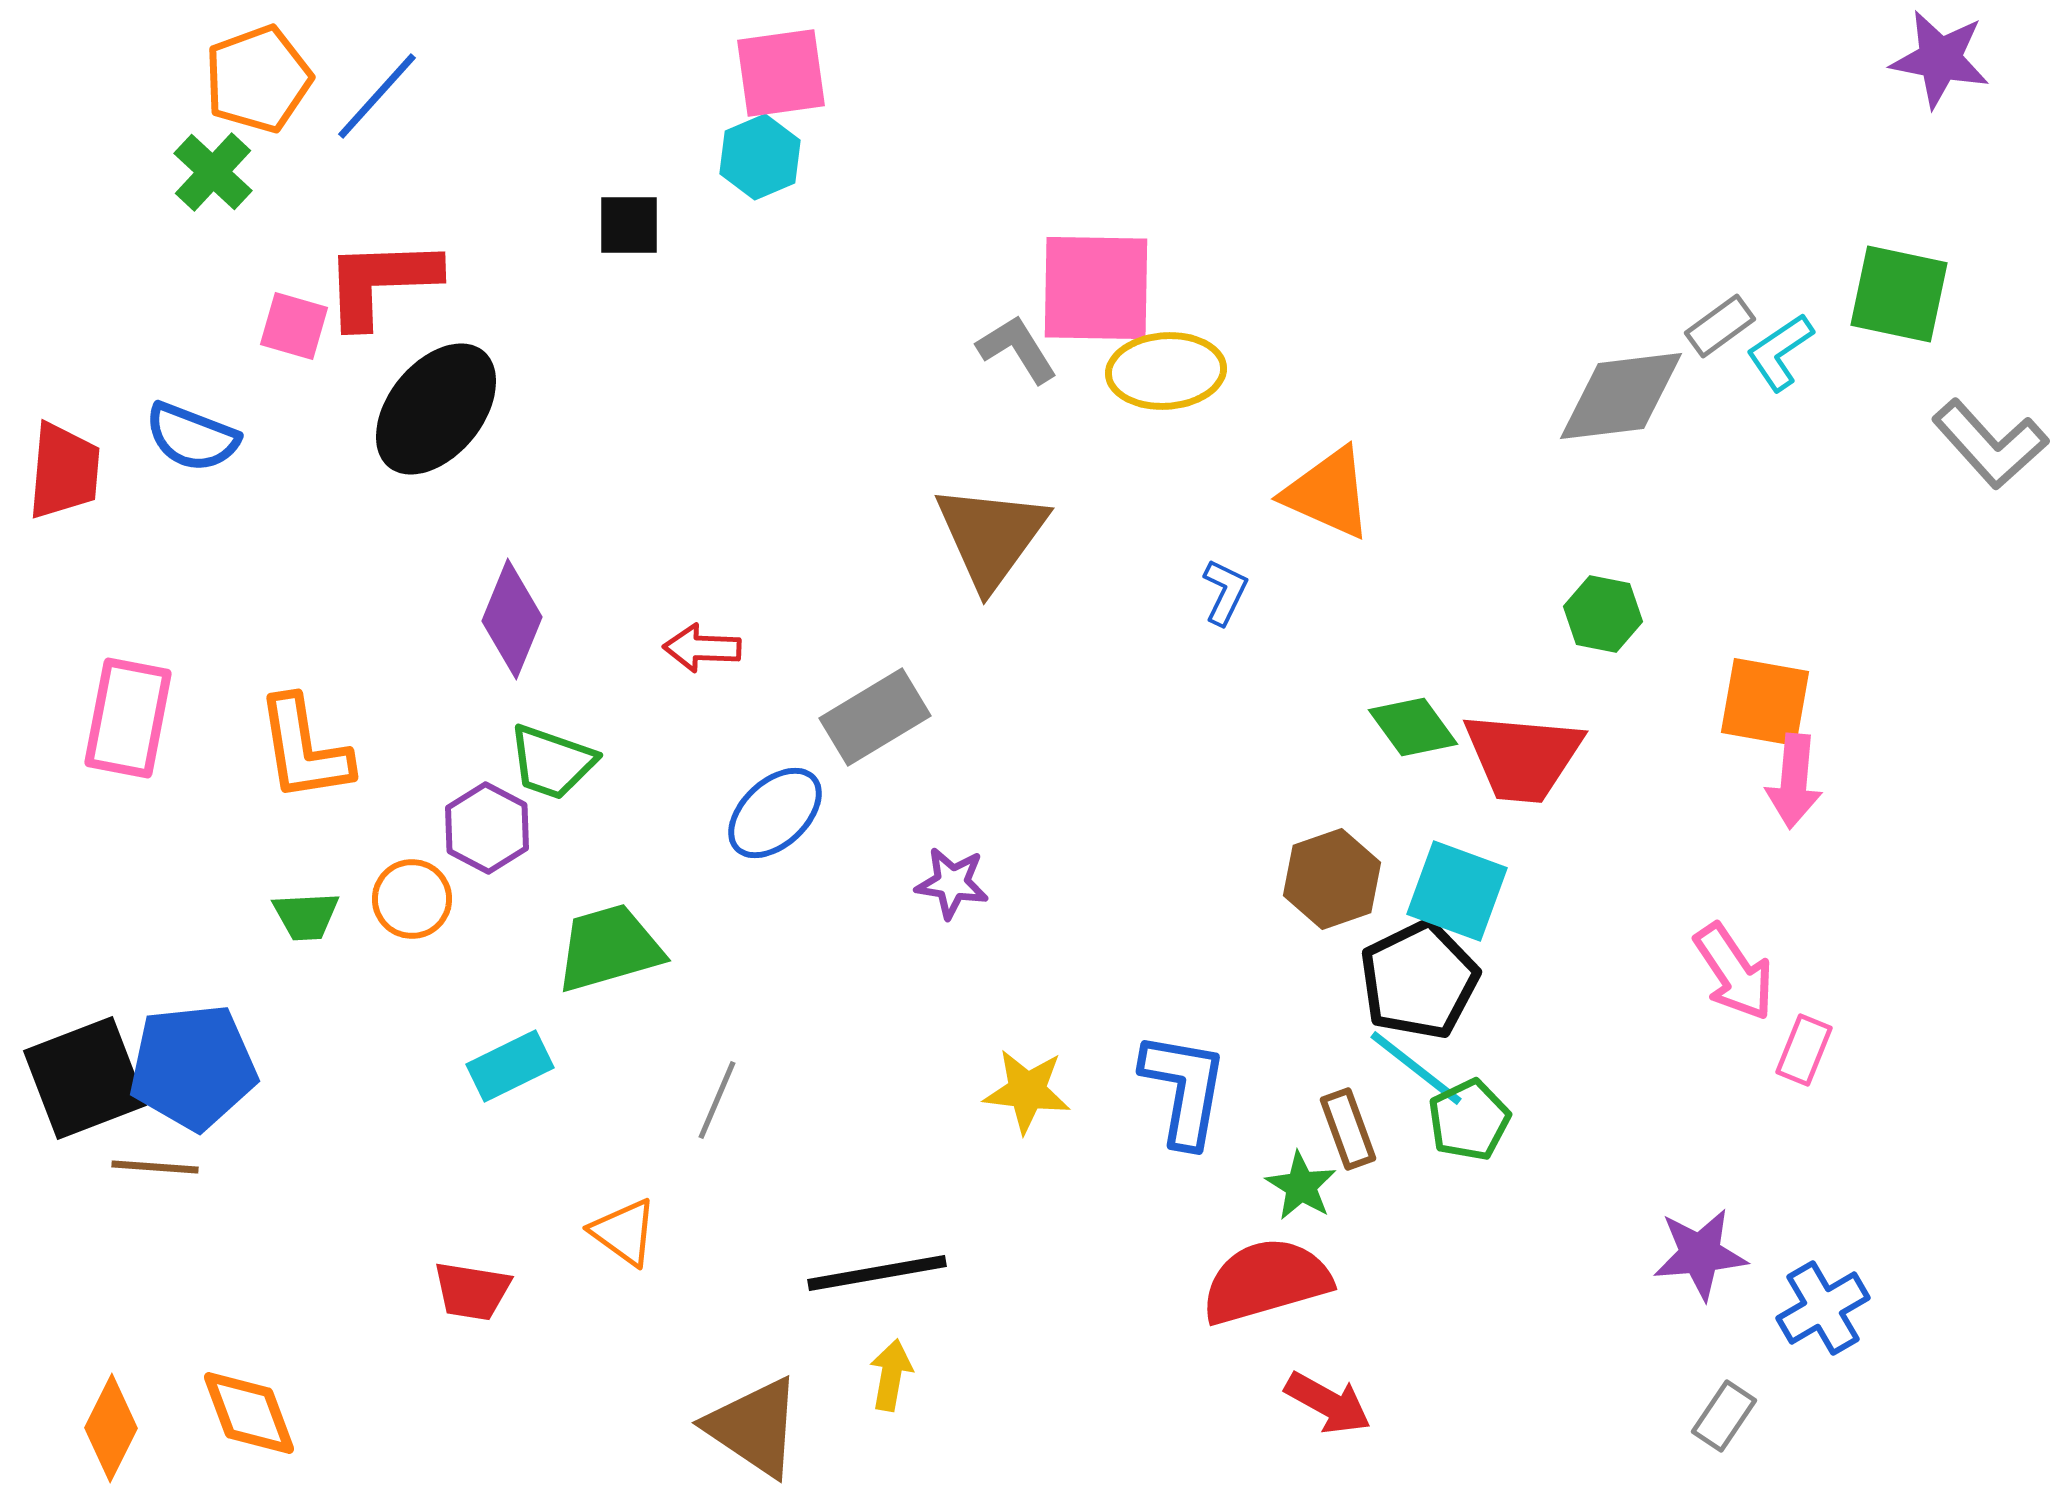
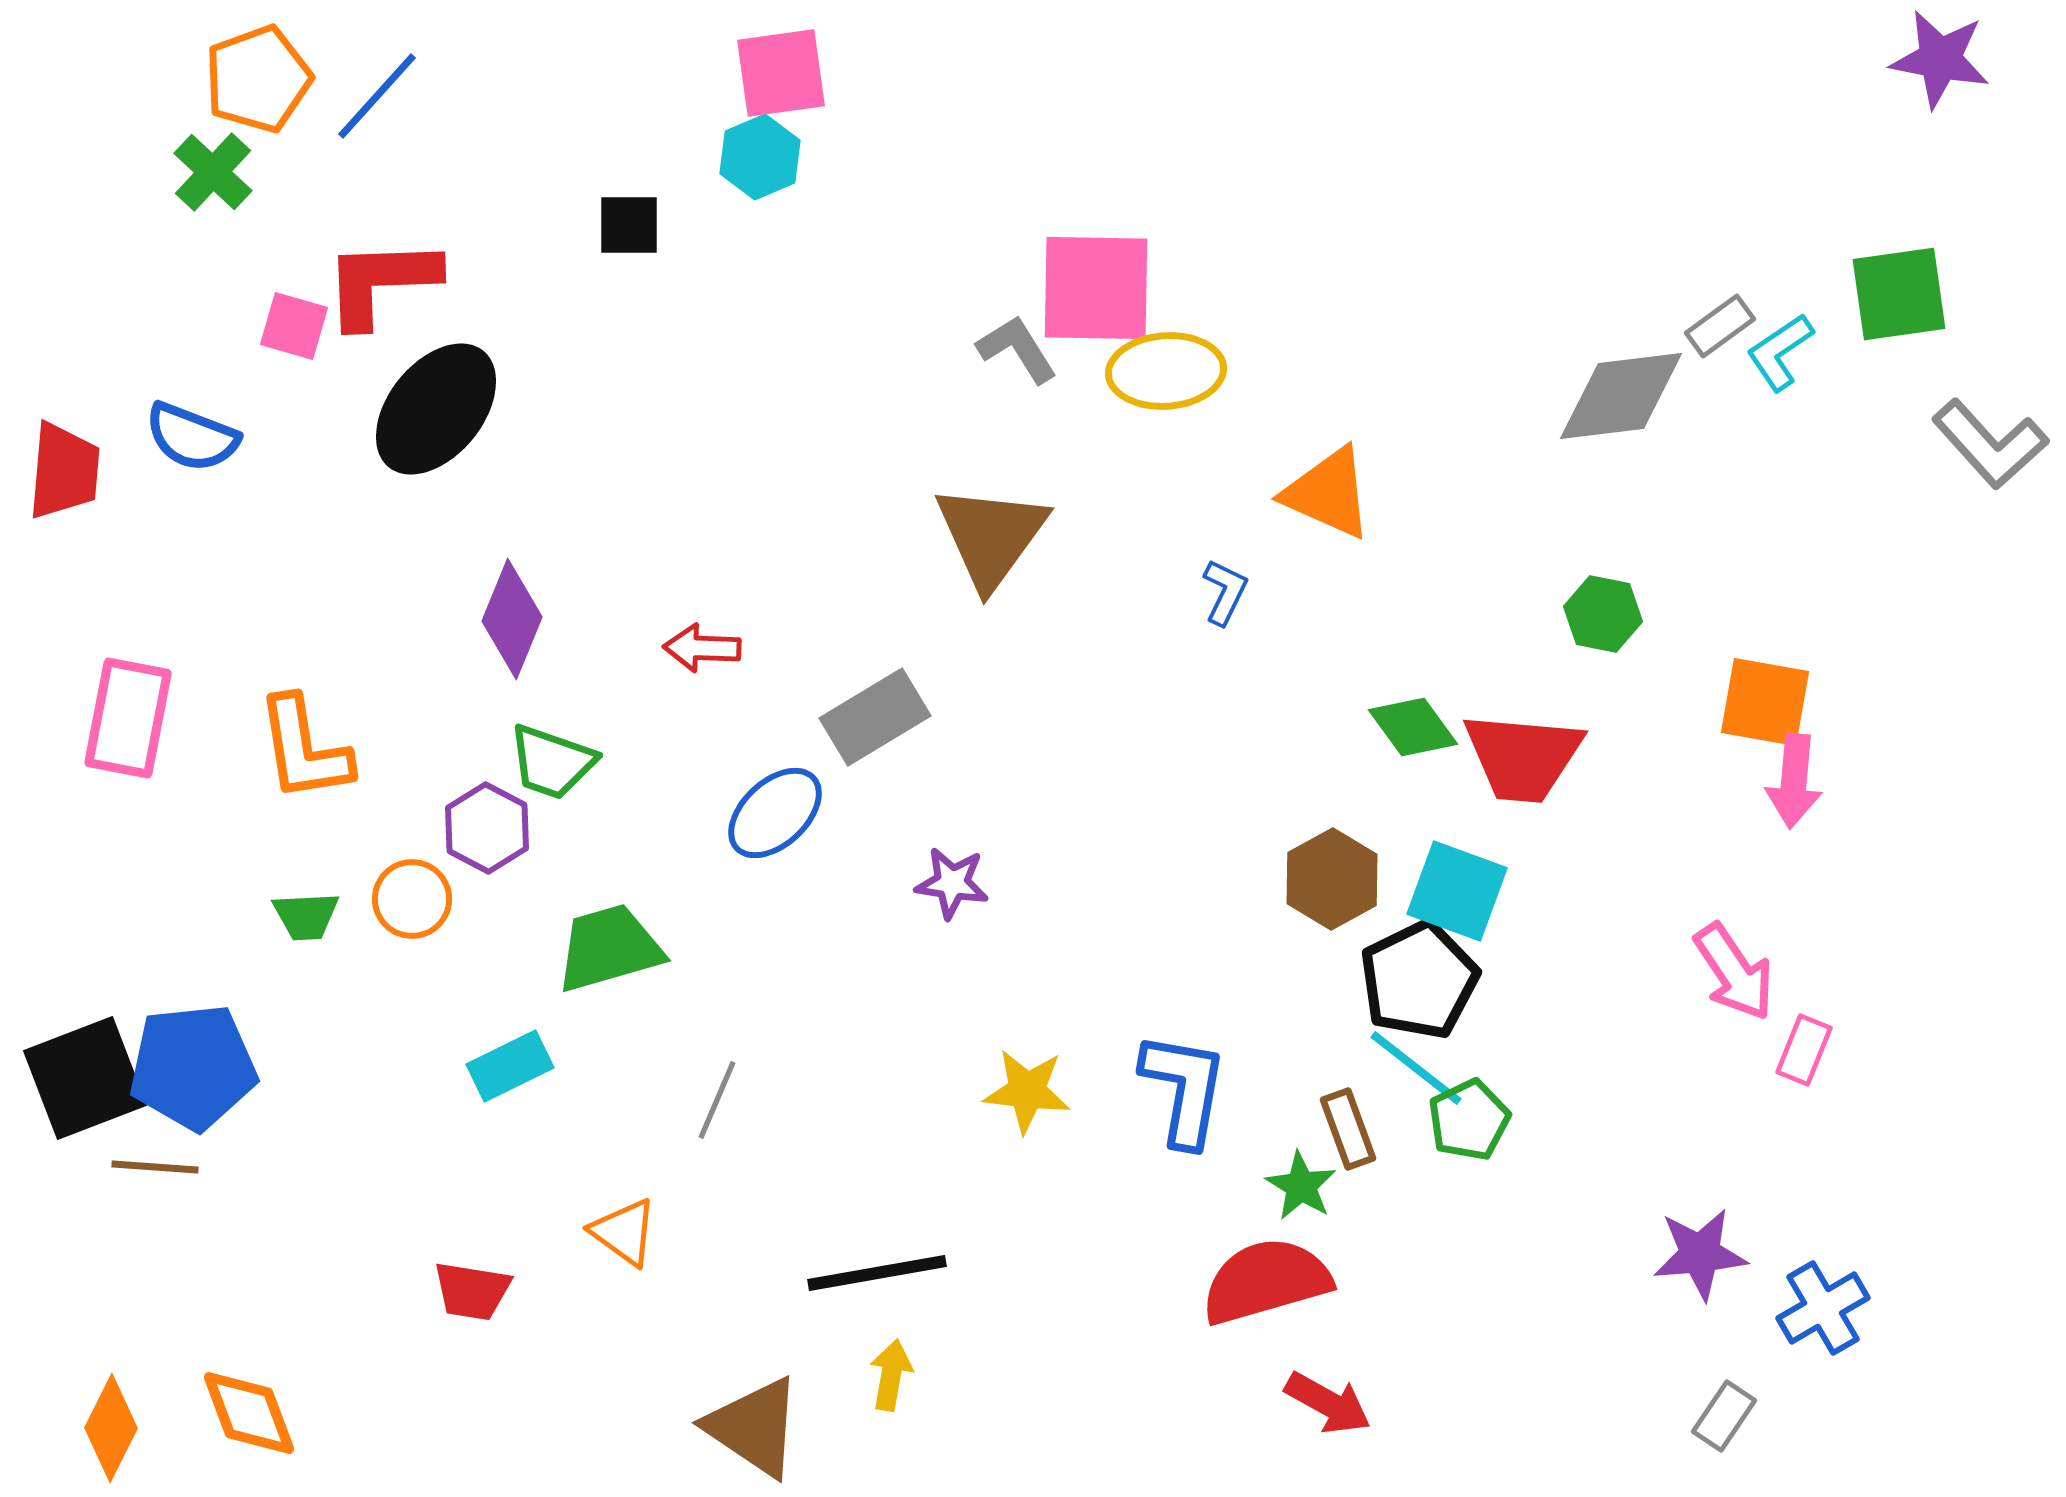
green square at (1899, 294): rotated 20 degrees counterclockwise
brown hexagon at (1332, 879): rotated 10 degrees counterclockwise
